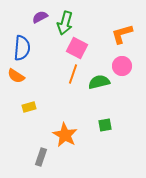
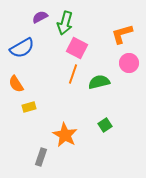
blue semicircle: rotated 55 degrees clockwise
pink circle: moved 7 px right, 3 px up
orange semicircle: moved 8 px down; rotated 24 degrees clockwise
green square: rotated 24 degrees counterclockwise
